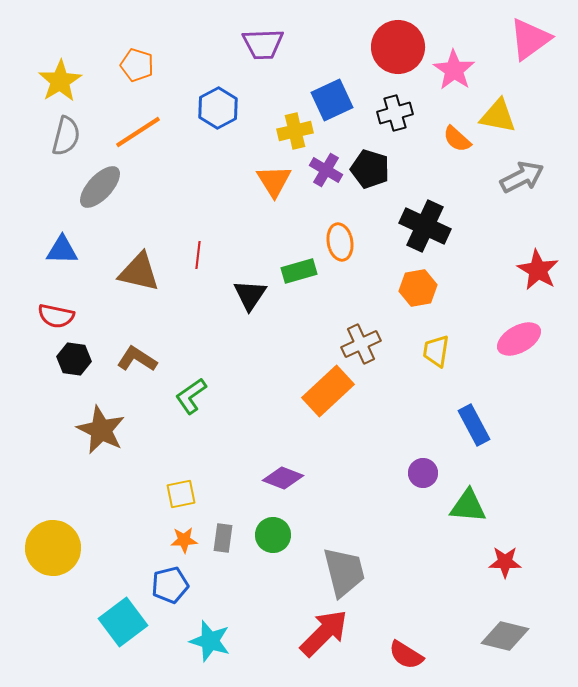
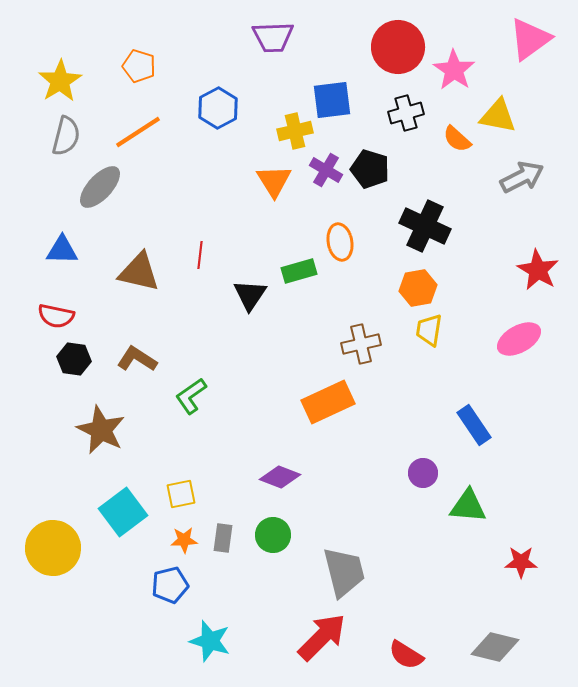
purple trapezoid at (263, 44): moved 10 px right, 7 px up
orange pentagon at (137, 65): moved 2 px right, 1 px down
blue square at (332, 100): rotated 18 degrees clockwise
black cross at (395, 113): moved 11 px right
red line at (198, 255): moved 2 px right
brown cross at (361, 344): rotated 12 degrees clockwise
yellow trapezoid at (436, 351): moved 7 px left, 21 px up
orange rectangle at (328, 391): moved 11 px down; rotated 18 degrees clockwise
blue rectangle at (474, 425): rotated 6 degrees counterclockwise
purple diamond at (283, 478): moved 3 px left, 1 px up
red star at (505, 562): moved 16 px right
cyan square at (123, 622): moved 110 px up
red arrow at (324, 633): moved 2 px left, 4 px down
gray diamond at (505, 636): moved 10 px left, 11 px down
